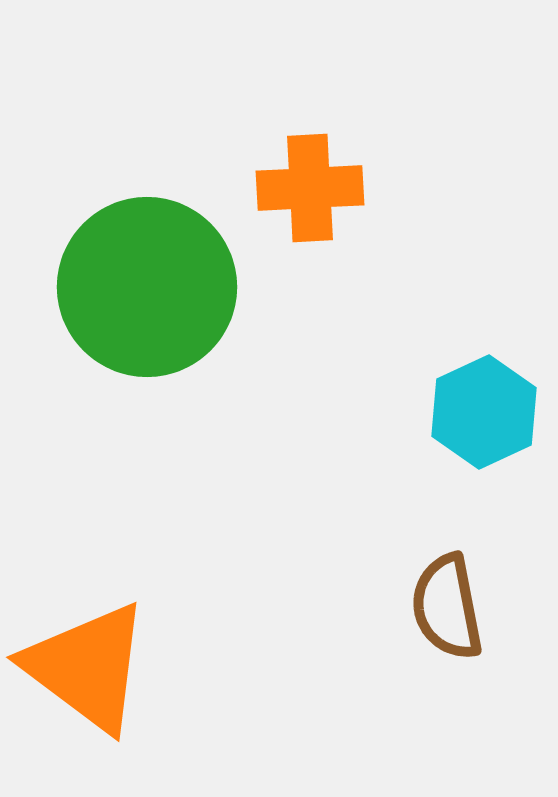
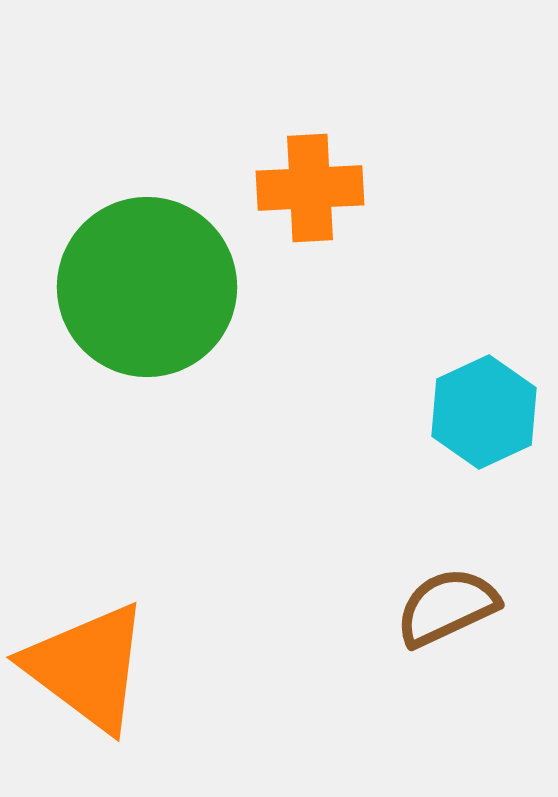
brown semicircle: rotated 76 degrees clockwise
